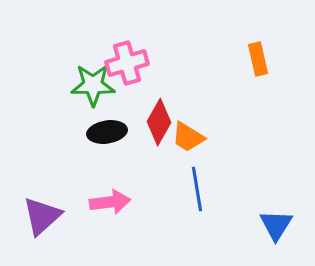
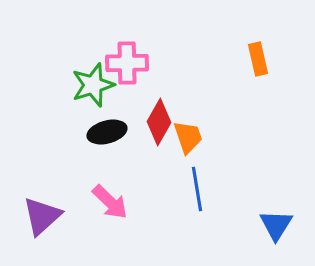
pink cross: rotated 15 degrees clockwise
green star: rotated 18 degrees counterclockwise
black ellipse: rotated 6 degrees counterclockwise
orange trapezoid: rotated 141 degrees counterclockwise
pink arrow: rotated 51 degrees clockwise
